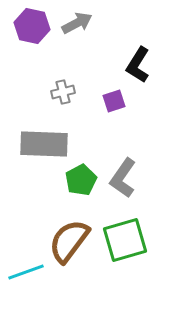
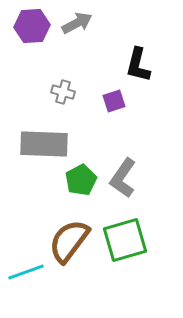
purple hexagon: rotated 16 degrees counterclockwise
black L-shape: rotated 18 degrees counterclockwise
gray cross: rotated 30 degrees clockwise
